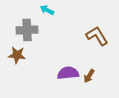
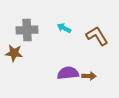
cyan arrow: moved 17 px right, 18 px down
brown star: moved 3 px left, 2 px up
brown arrow: rotated 120 degrees counterclockwise
